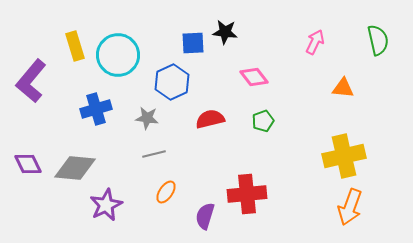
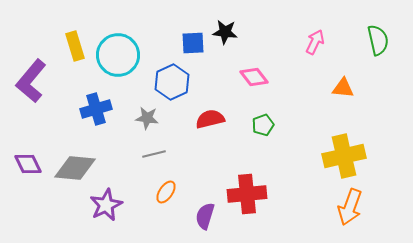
green pentagon: moved 4 px down
